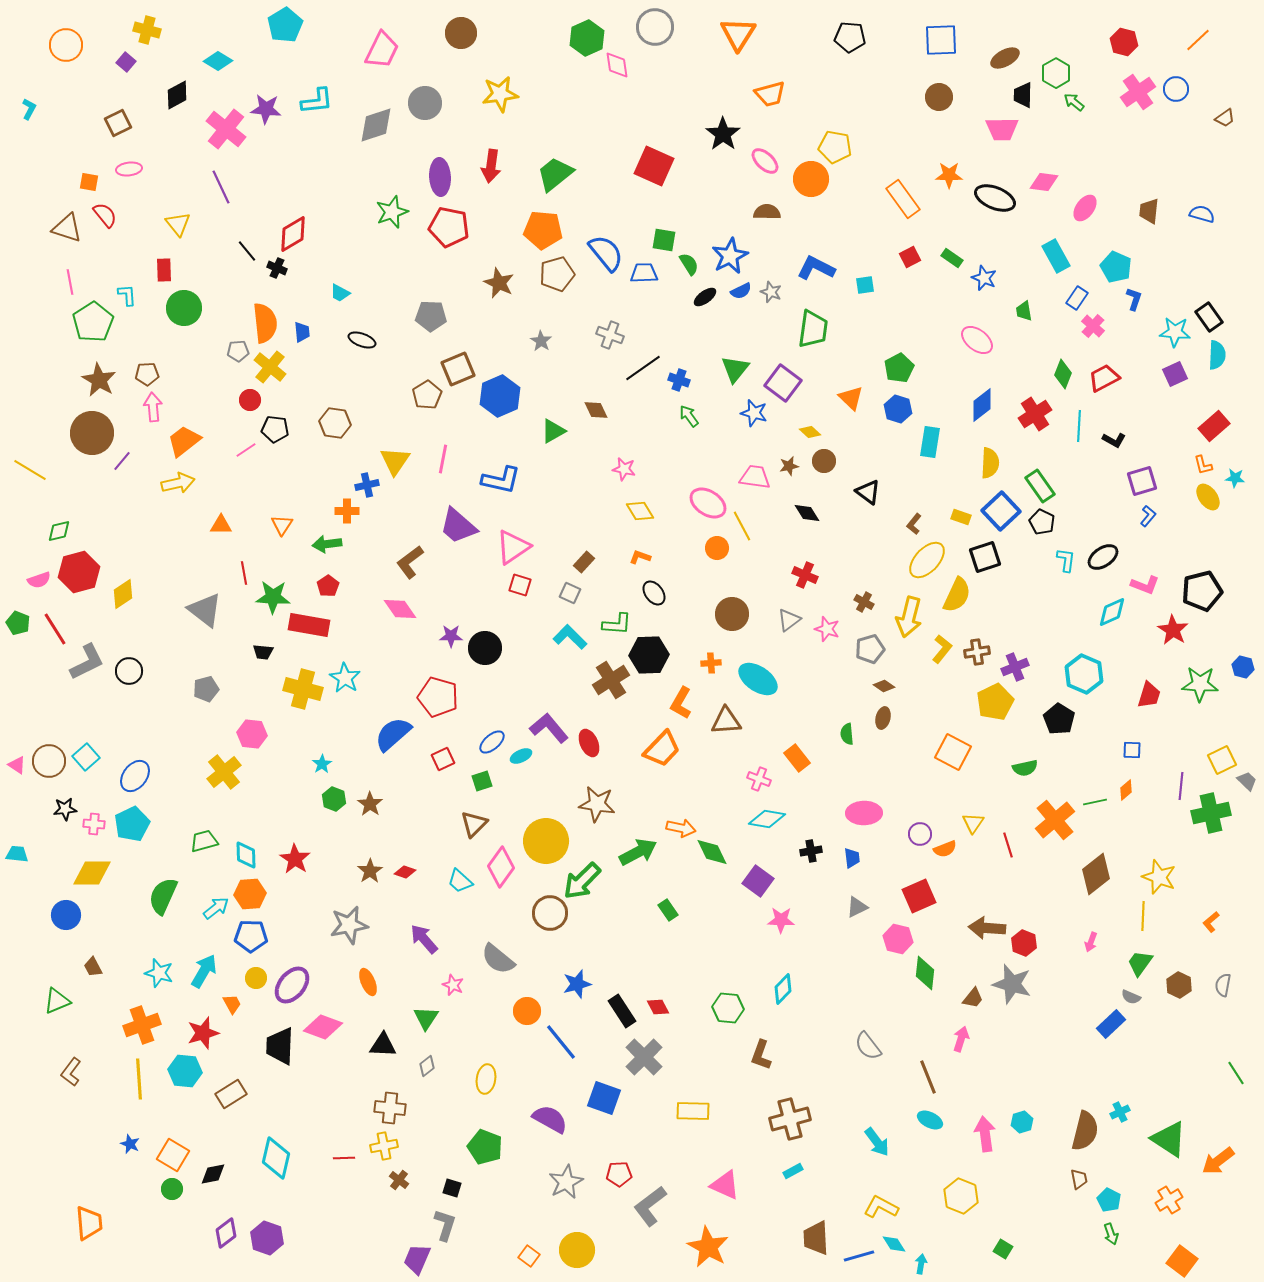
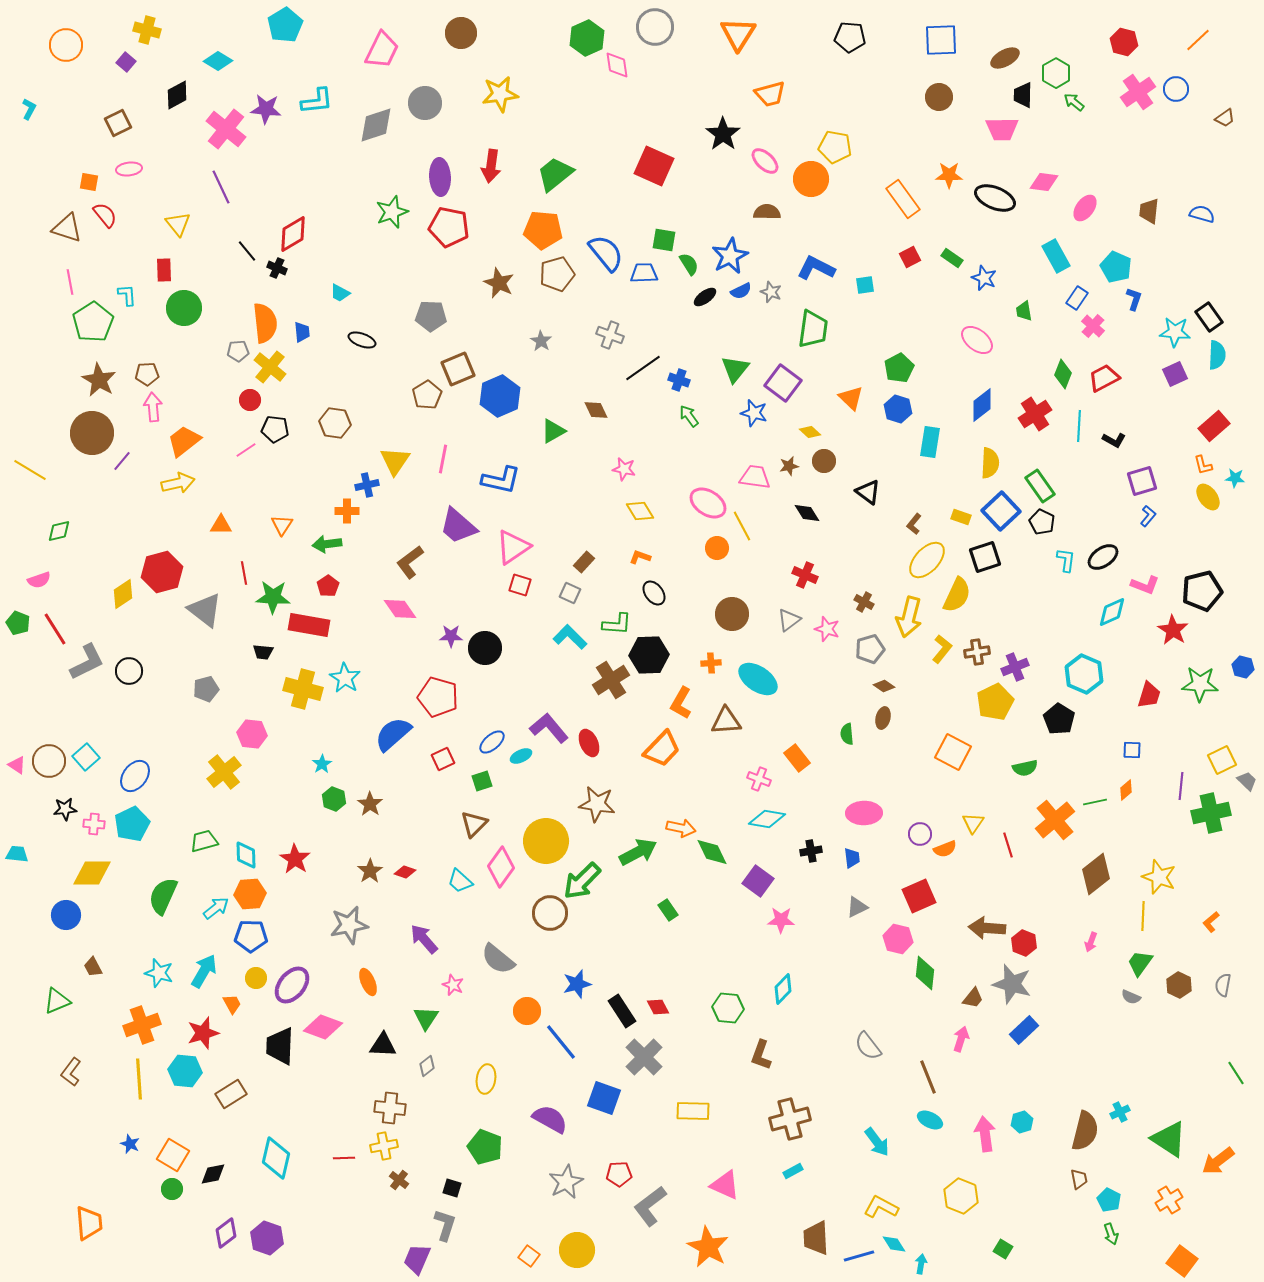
red hexagon at (79, 572): moved 83 px right
blue rectangle at (1111, 1024): moved 87 px left, 6 px down
